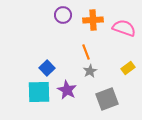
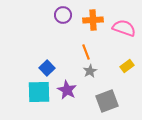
yellow rectangle: moved 1 px left, 2 px up
gray square: moved 2 px down
